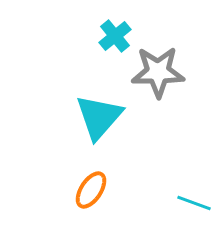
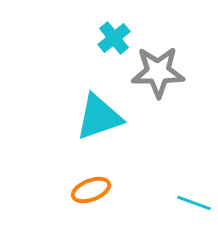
cyan cross: moved 1 px left, 2 px down
cyan triangle: rotated 30 degrees clockwise
orange ellipse: rotated 36 degrees clockwise
